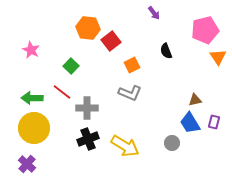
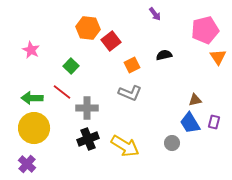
purple arrow: moved 1 px right, 1 px down
black semicircle: moved 2 px left, 4 px down; rotated 98 degrees clockwise
